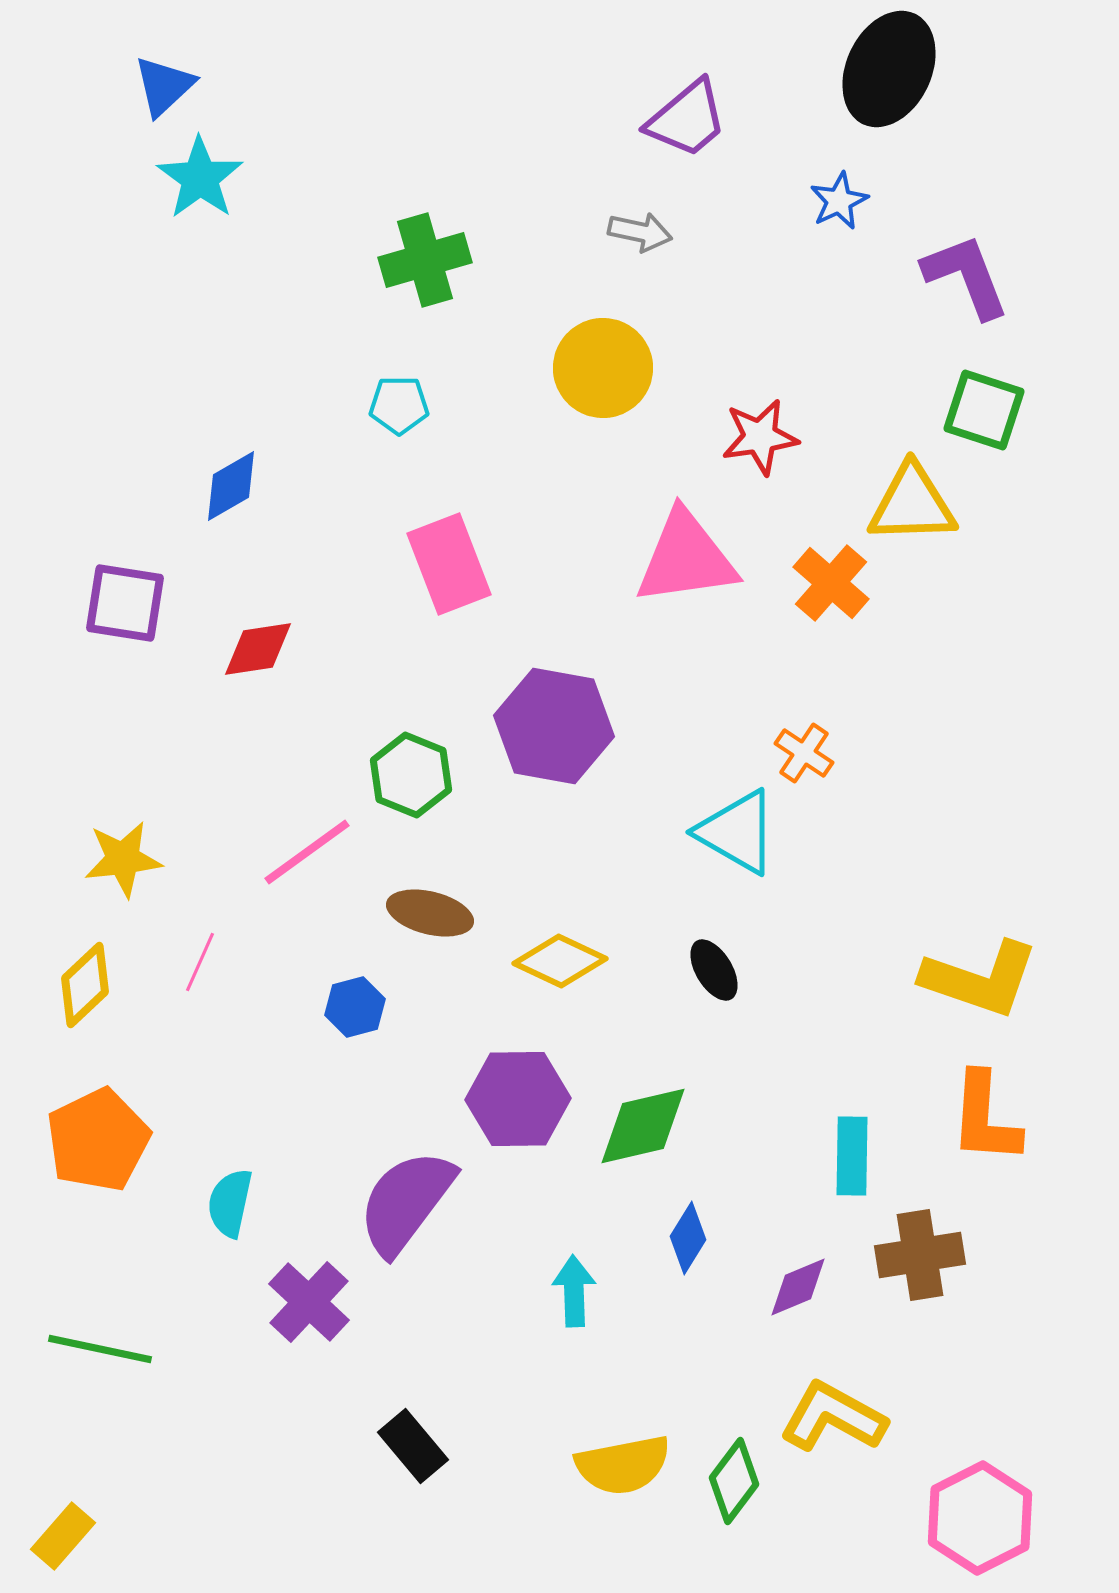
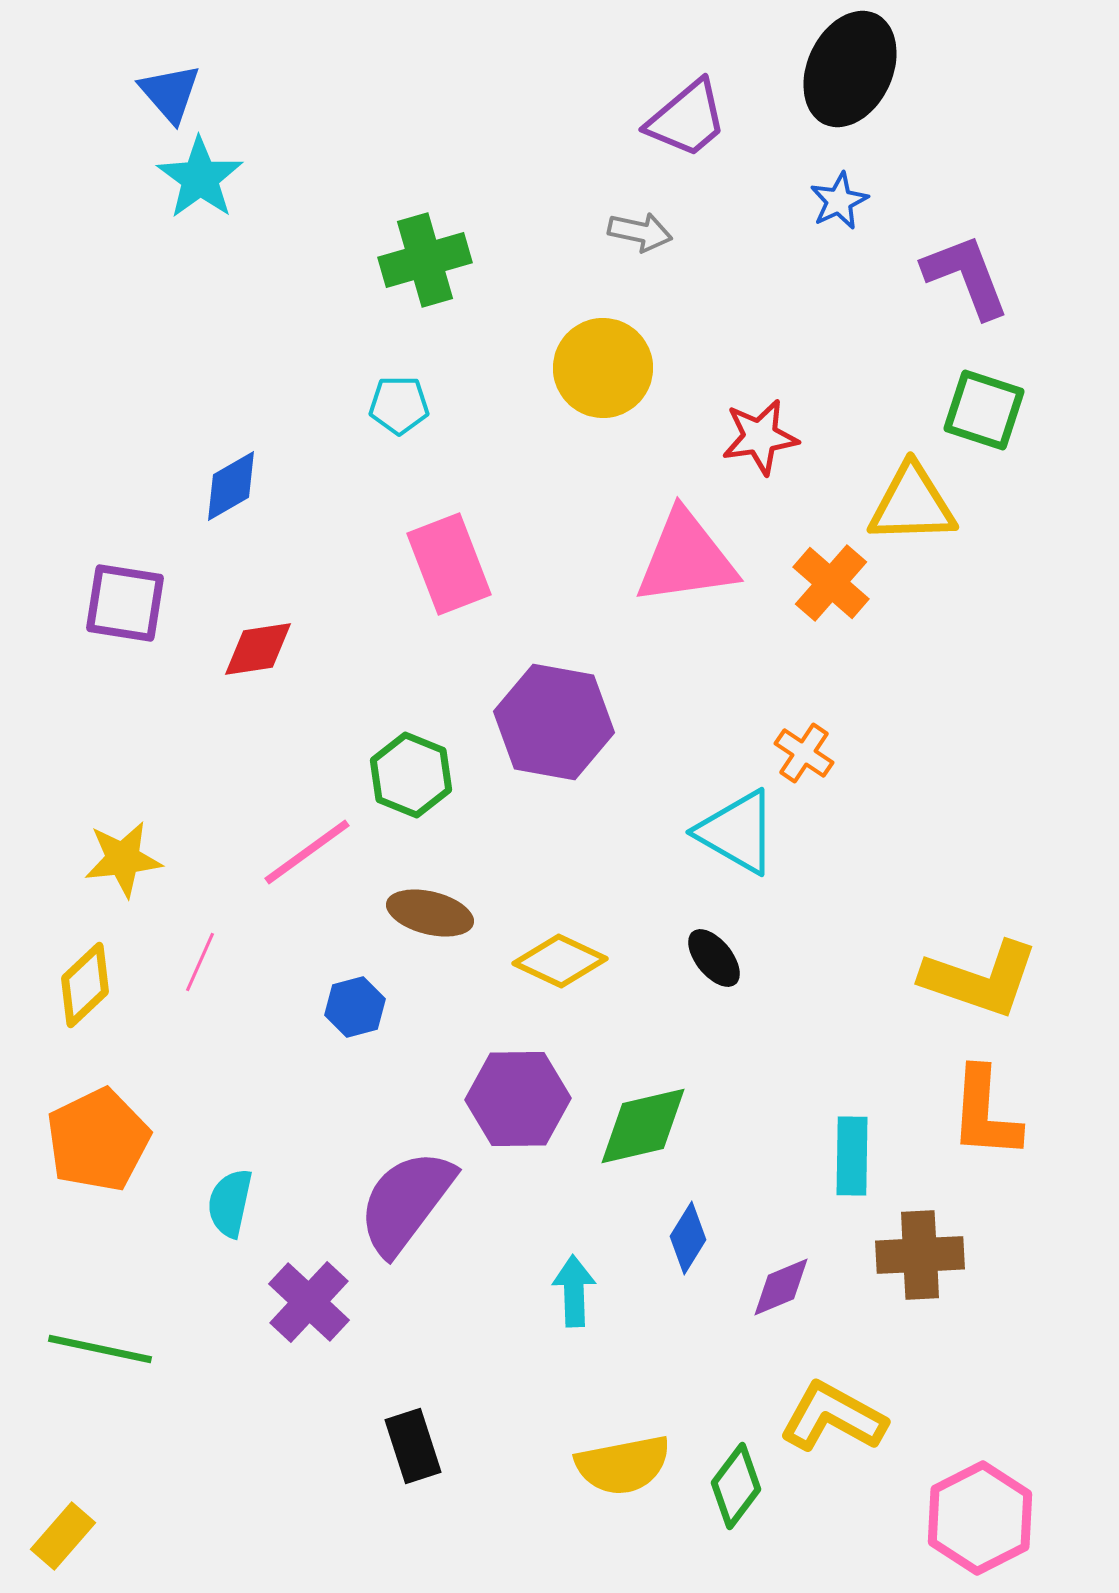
black ellipse at (889, 69): moved 39 px left
blue triangle at (164, 86): moved 6 px right, 7 px down; rotated 28 degrees counterclockwise
purple hexagon at (554, 726): moved 4 px up
black ellipse at (714, 970): moved 12 px up; rotated 8 degrees counterclockwise
orange L-shape at (985, 1118): moved 5 px up
brown cross at (920, 1255): rotated 6 degrees clockwise
purple diamond at (798, 1287): moved 17 px left
black rectangle at (413, 1446): rotated 22 degrees clockwise
green diamond at (734, 1481): moved 2 px right, 5 px down
